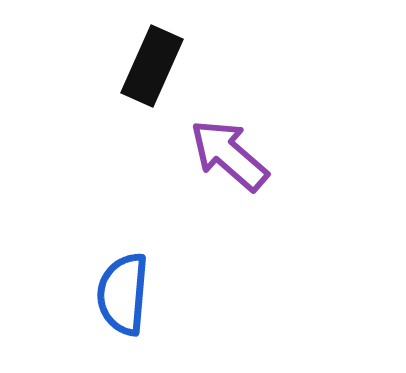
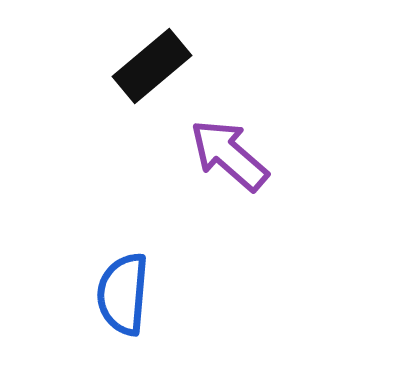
black rectangle: rotated 26 degrees clockwise
